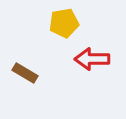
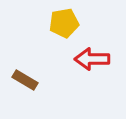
brown rectangle: moved 7 px down
